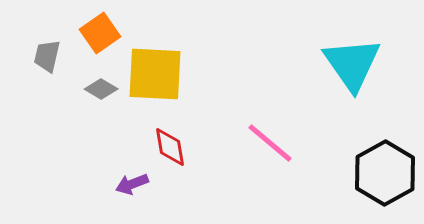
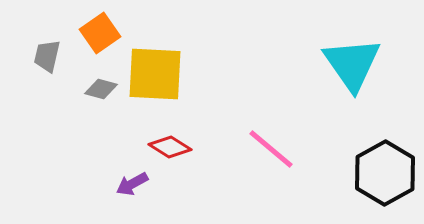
gray diamond: rotated 16 degrees counterclockwise
pink line: moved 1 px right, 6 px down
red diamond: rotated 48 degrees counterclockwise
purple arrow: rotated 8 degrees counterclockwise
